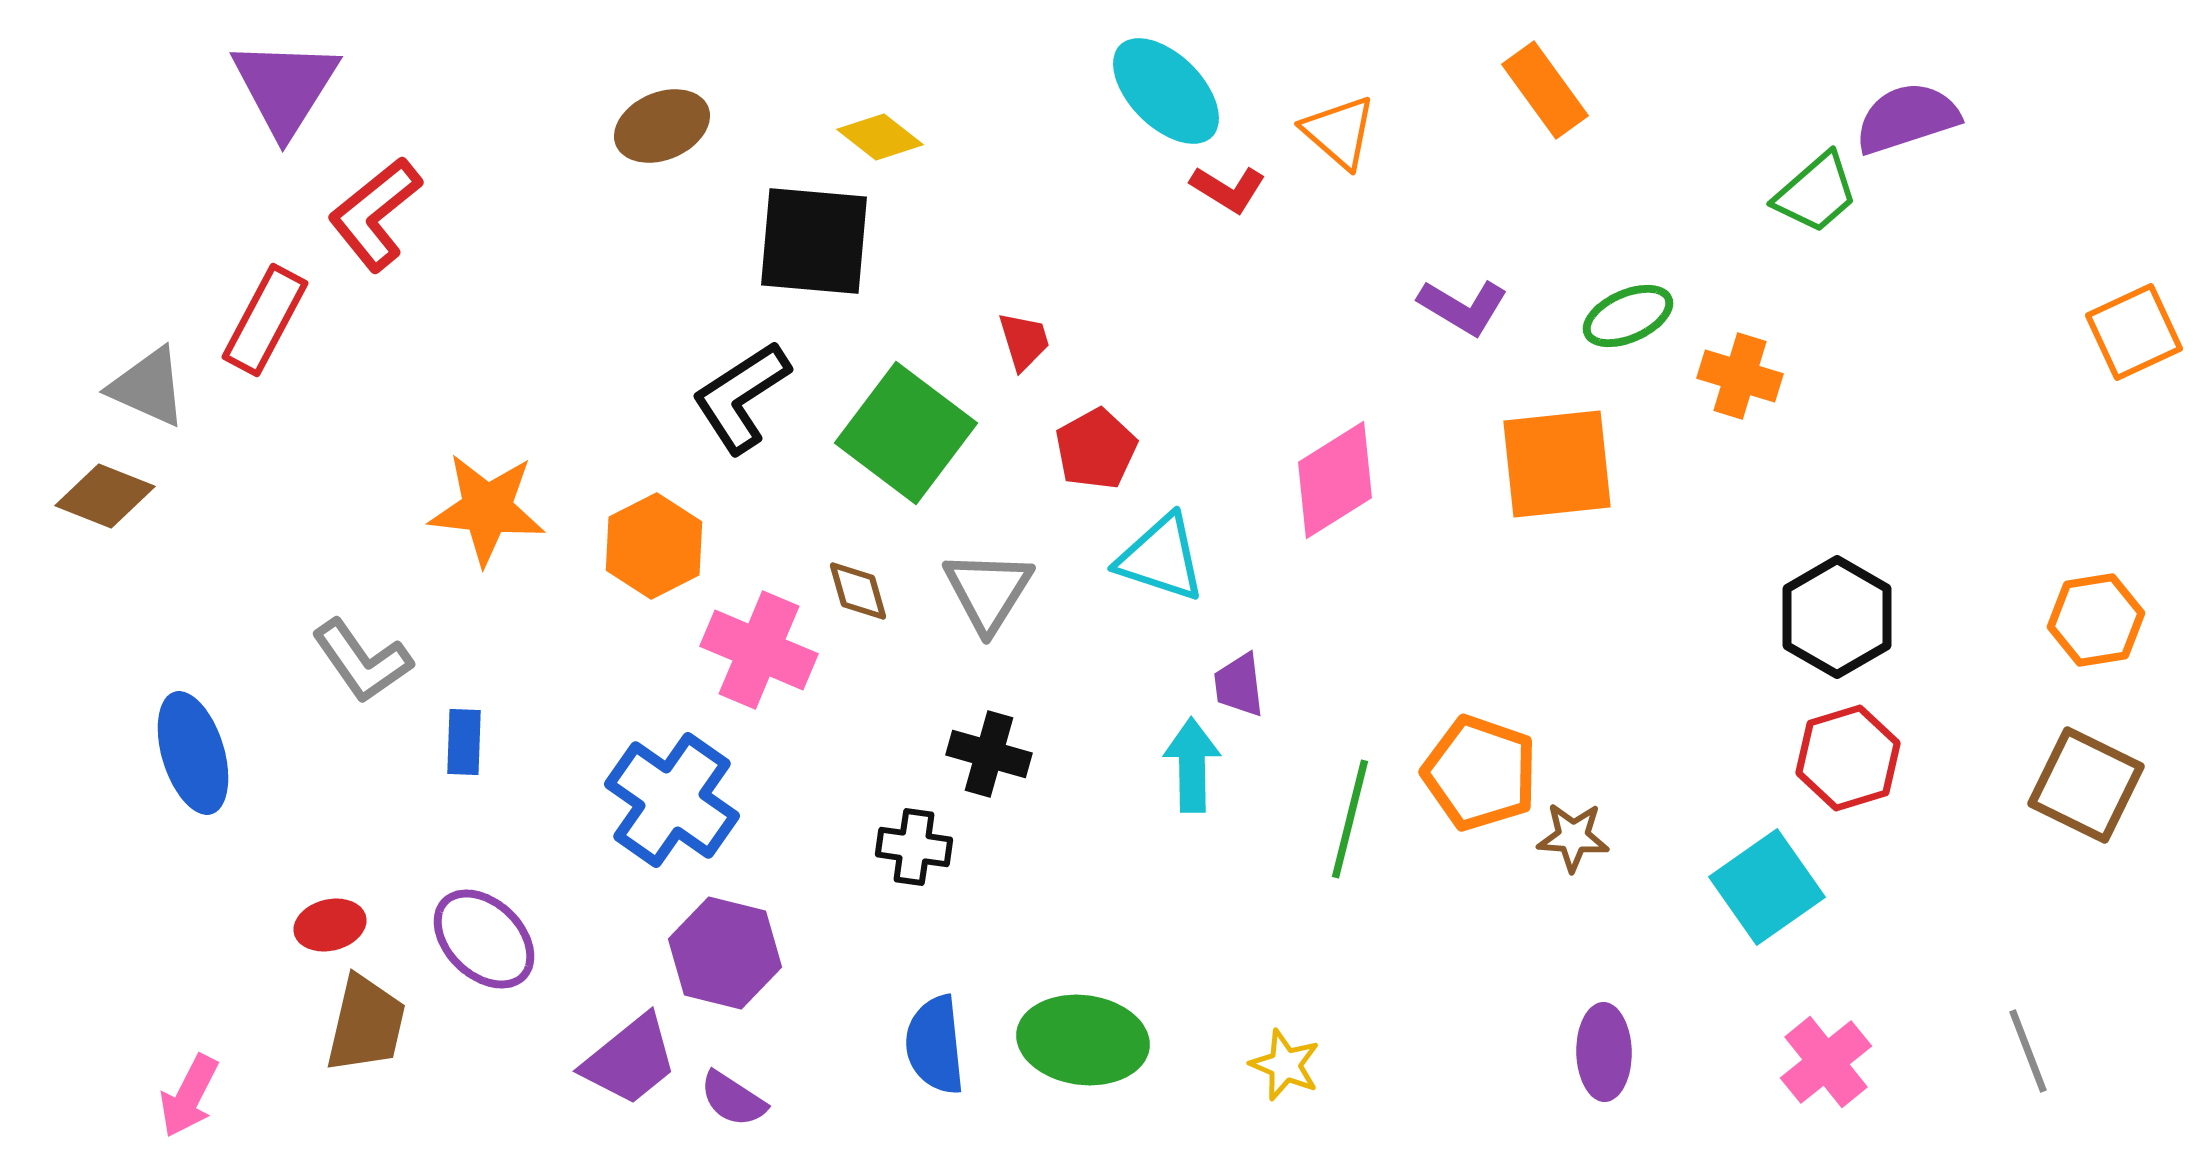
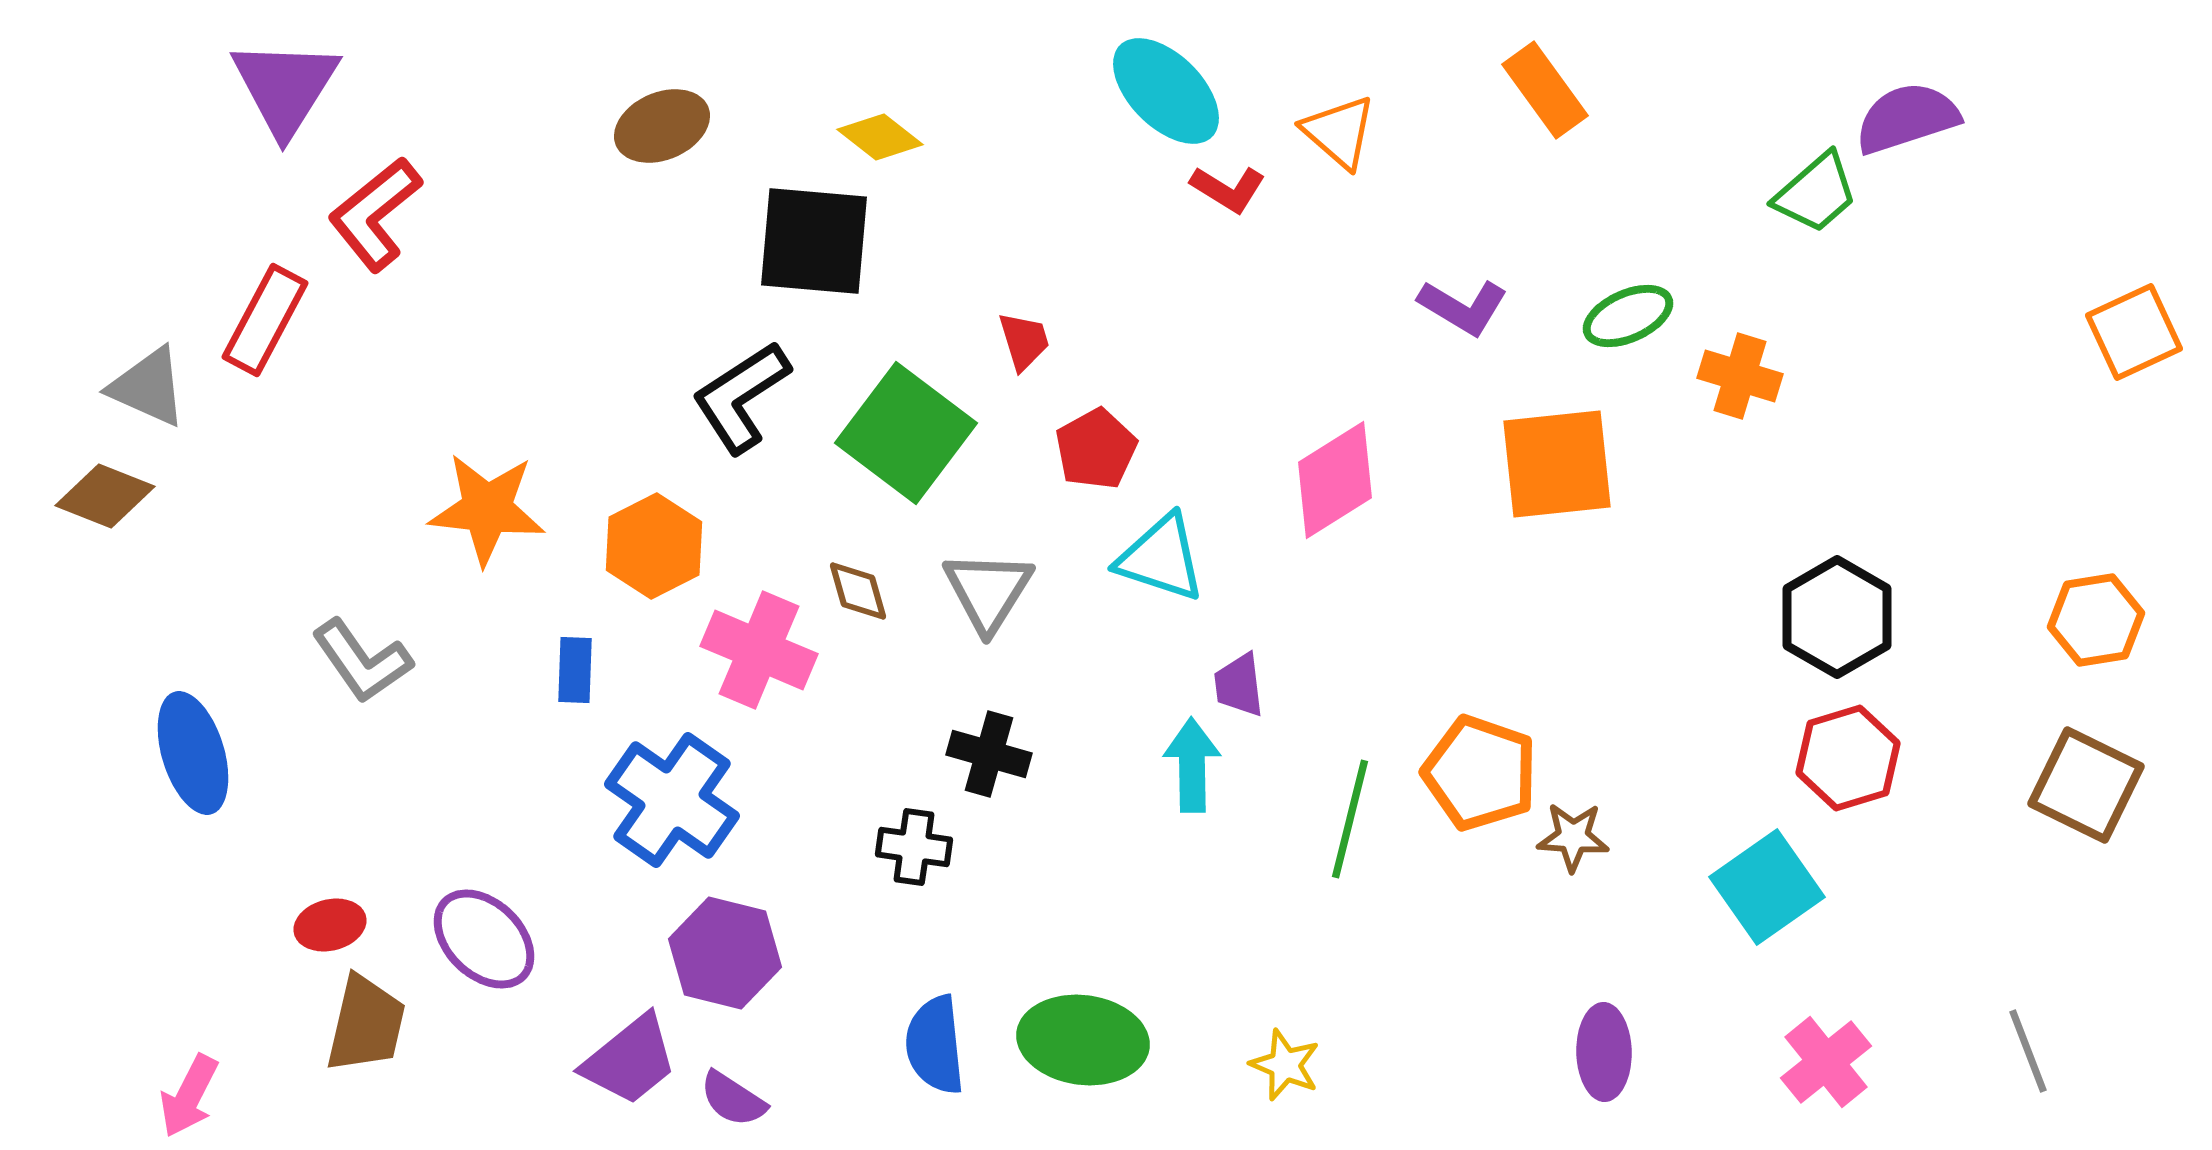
blue rectangle at (464, 742): moved 111 px right, 72 px up
